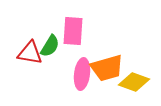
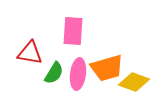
green semicircle: moved 4 px right, 27 px down
pink ellipse: moved 4 px left
